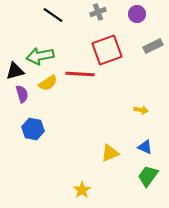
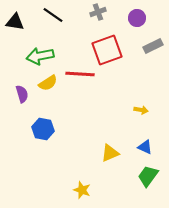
purple circle: moved 4 px down
black triangle: moved 49 px up; rotated 24 degrees clockwise
blue hexagon: moved 10 px right
yellow star: rotated 18 degrees counterclockwise
